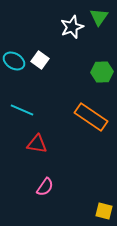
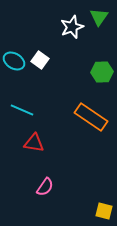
red triangle: moved 3 px left, 1 px up
